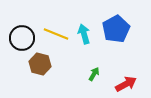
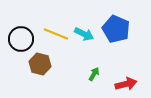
blue pentagon: rotated 20 degrees counterclockwise
cyan arrow: rotated 132 degrees clockwise
black circle: moved 1 px left, 1 px down
red arrow: rotated 15 degrees clockwise
